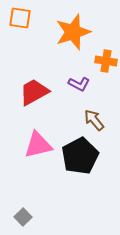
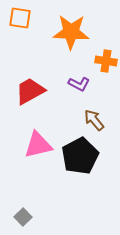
orange star: moved 2 px left; rotated 21 degrees clockwise
red trapezoid: moved 4 px left, 1 px up
